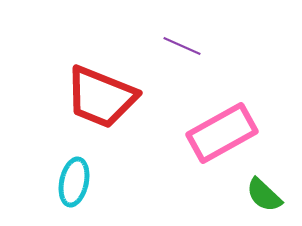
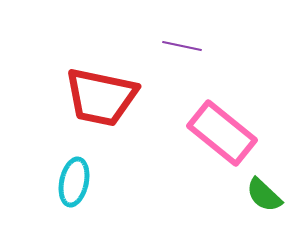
purple line: rotated 12 degrees counterclockwise
red trapezoid: rotated 10 degrees counterclockwise
pink rectangle: rotated 68 degrees clockwise
